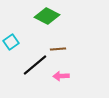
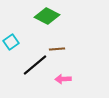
brown line: moved 1 px left
pink arrow: moved 2 px right, 3 px down
